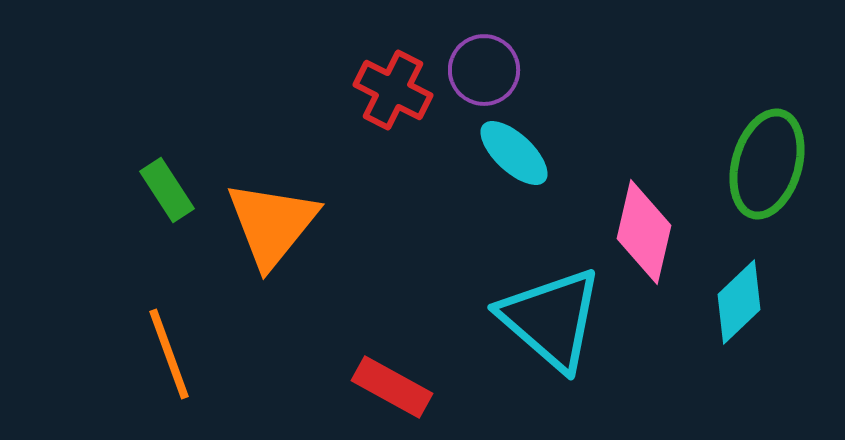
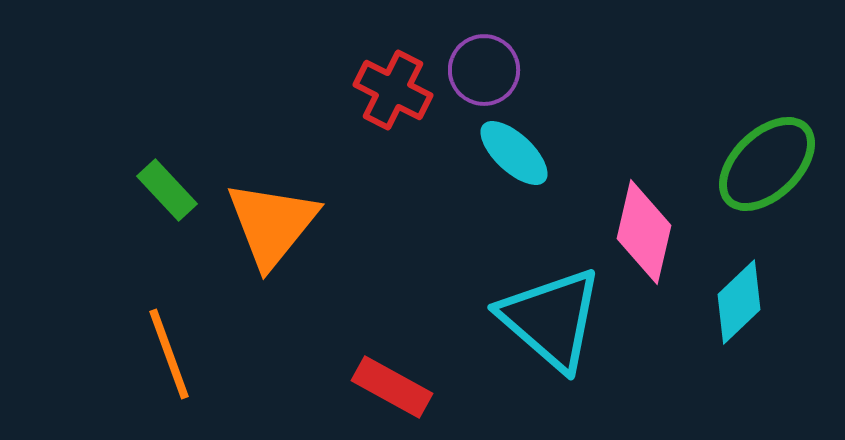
green ellipse: rotated 30 degrees clockwise
green rectangle: rotated 10 degrees counterclockwise
